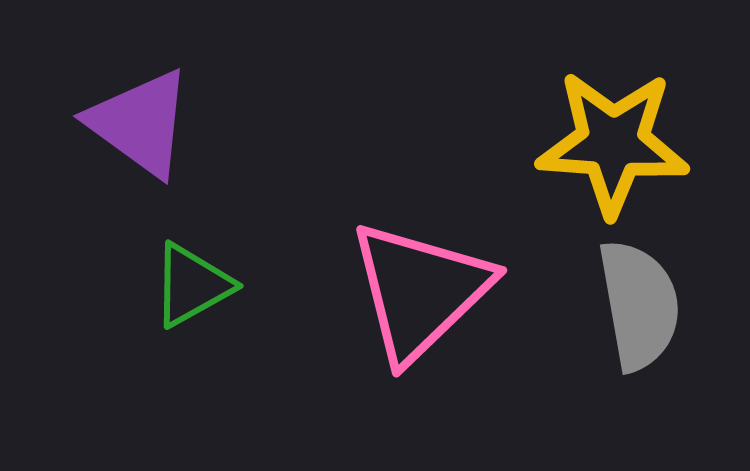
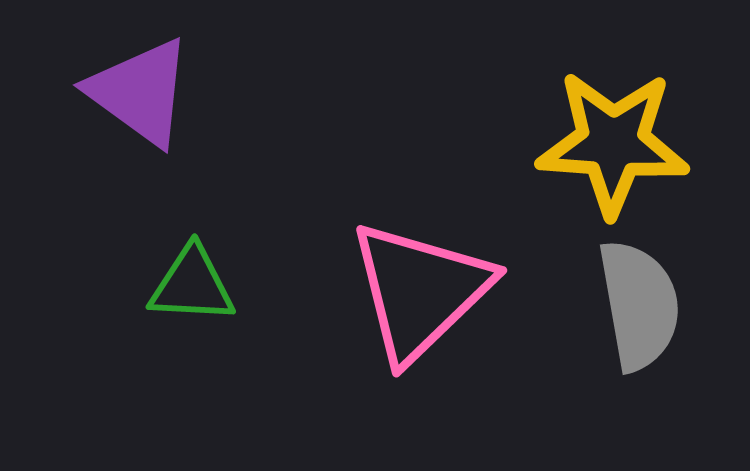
purple triangle: moved 31 px up
green triangle: rotated 32 degrees clockwise
